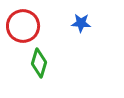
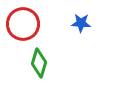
red circle: moved 2 px up
